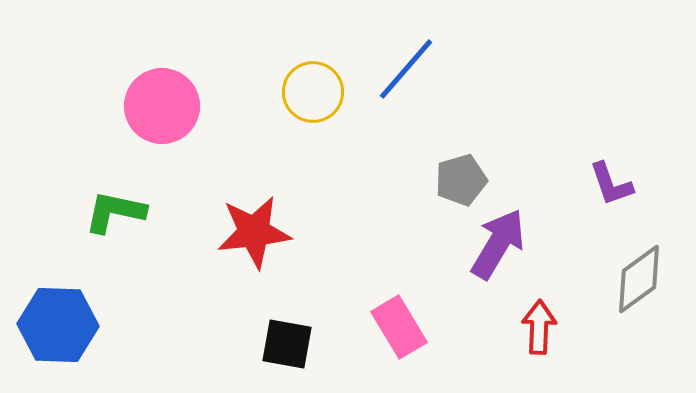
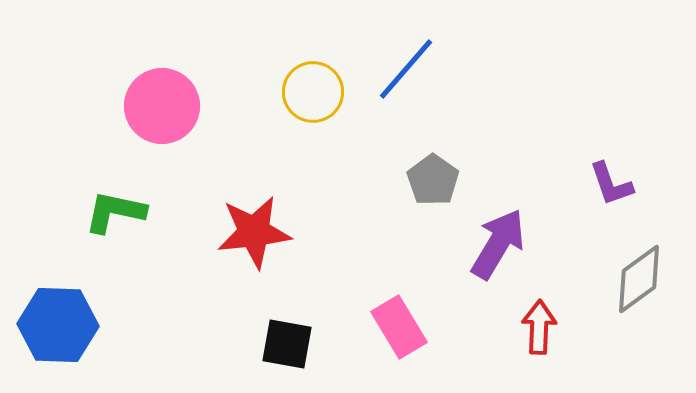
gray pentagon: moved 28 px left; rotated 21 degrees counterclockwise
